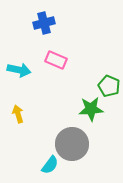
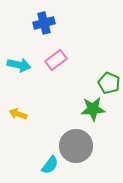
pink rectangle: rotated 60 degrees counterclockwise
cyan arrow: moved 5 px up
green pentagon: moved 3 px up
green star: moved 2 px right
yellow arrow: rotated 54 degrees counterclockwise
gray circle: moved 4 px right, 2 px down
